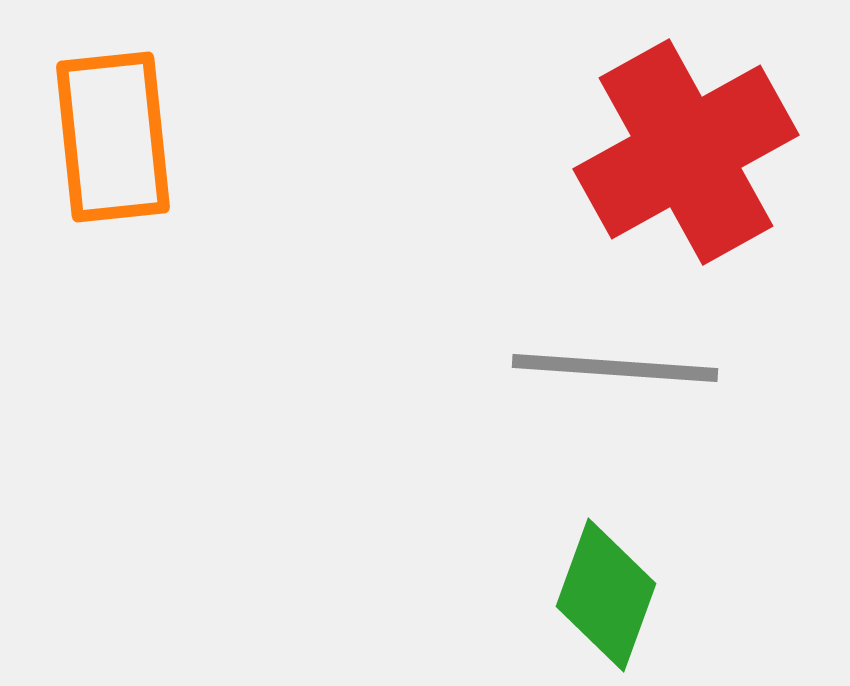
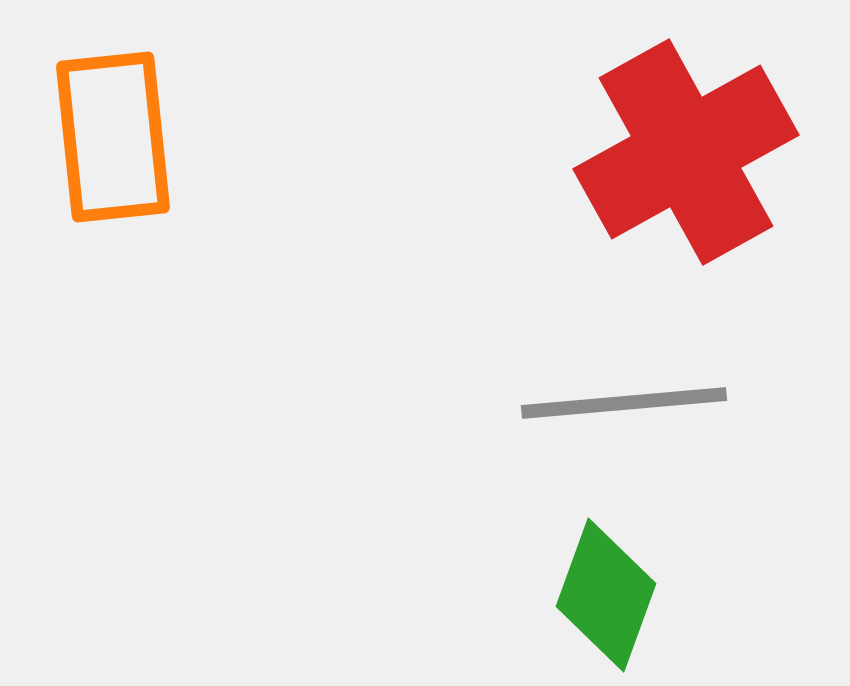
gray line: moved 9 px right, 35 px down; rotated 9 degrees counterclockwise
